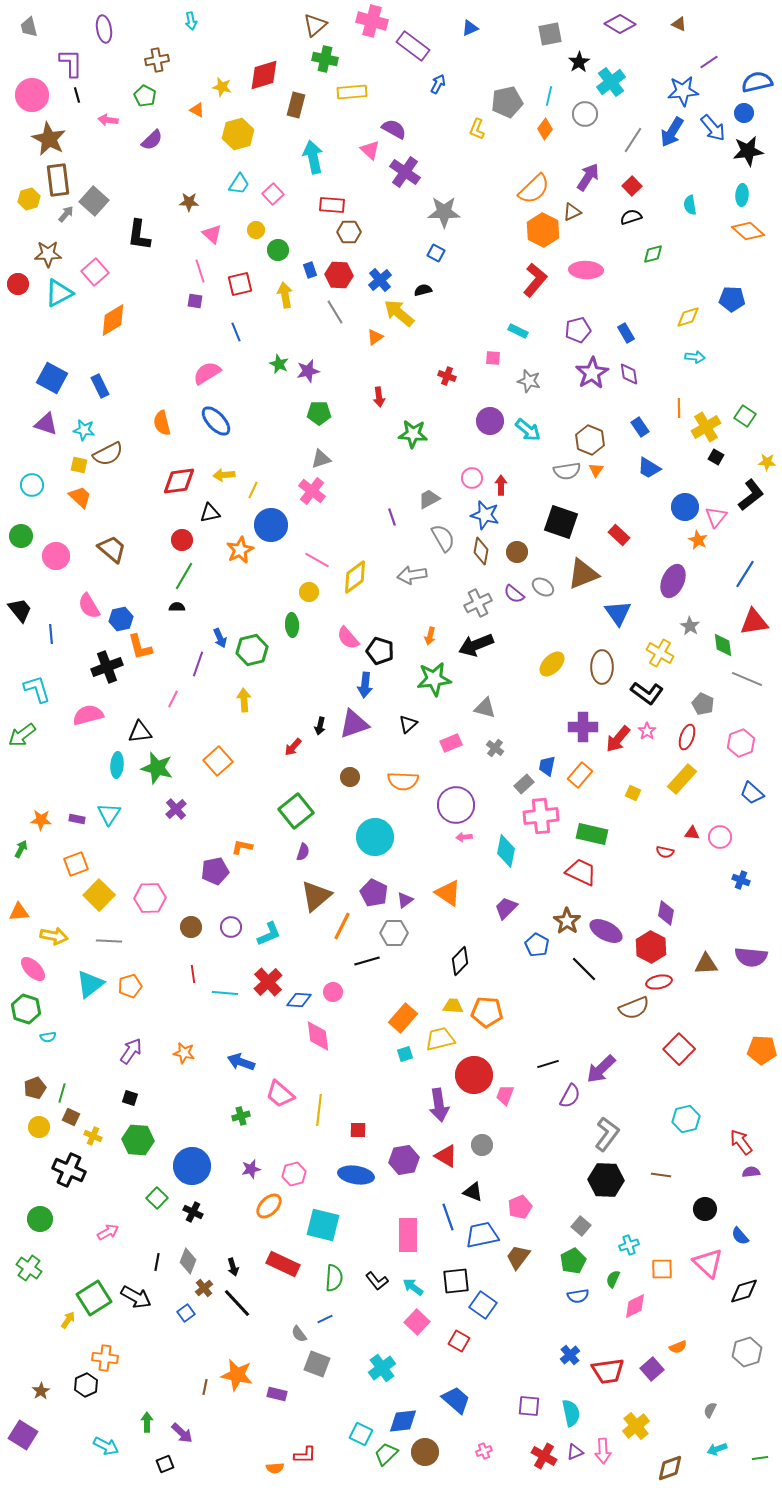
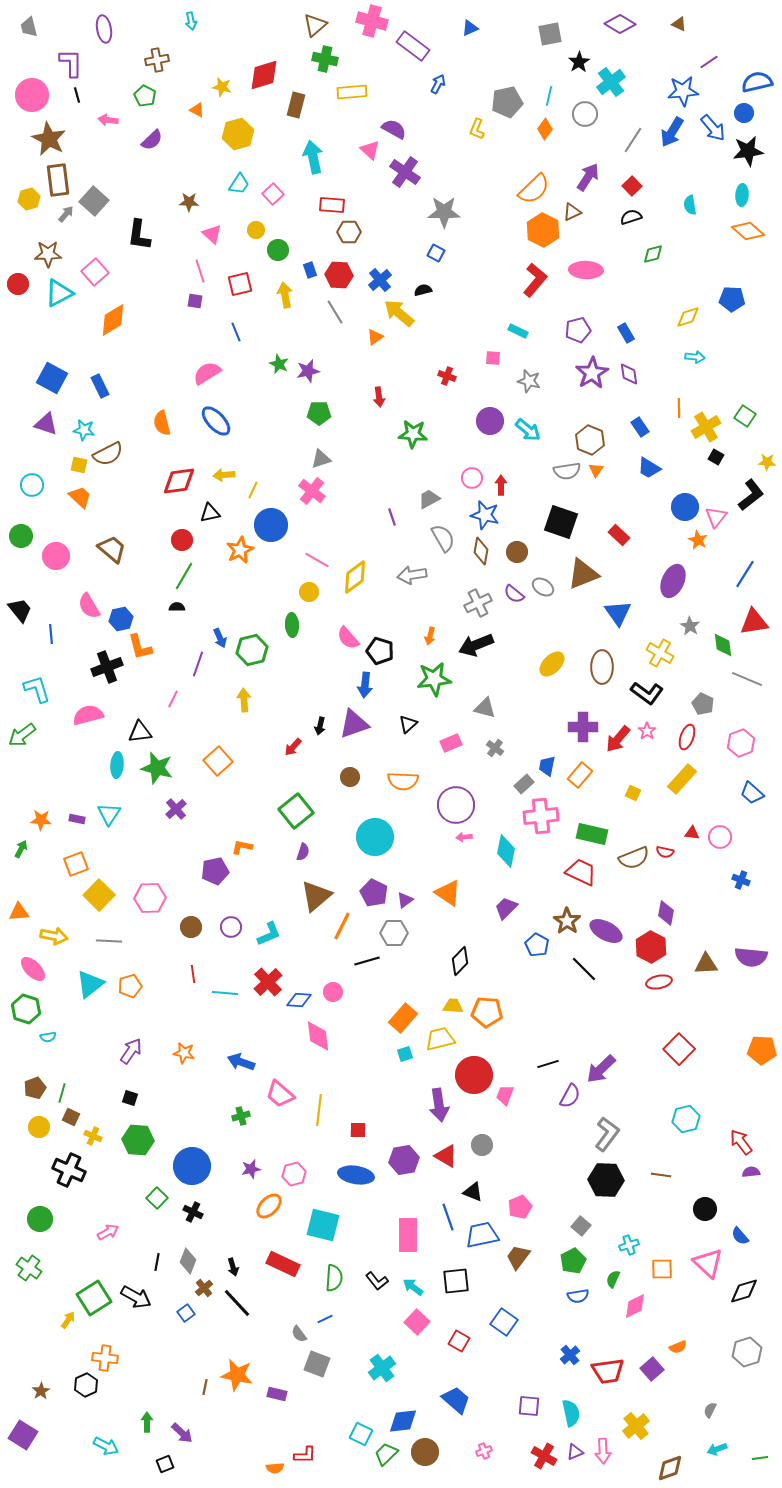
brown semicircle at (634, 1008): moved 150 px up
blue square at (483, 1305): moved 21 px right, 17 px down
